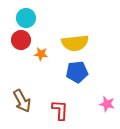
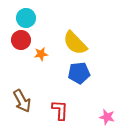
yellow semicircle: rotated 52 degrees clockwise
orange star: rotated 16 degrees counterclockwise
blue pentagon: moved 2 px right, 1 px down
pink star: moved 13 px down
